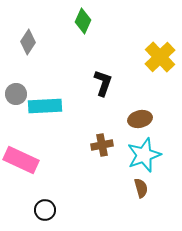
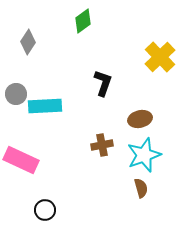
green diamond: rotated 30 degrees clockwise
